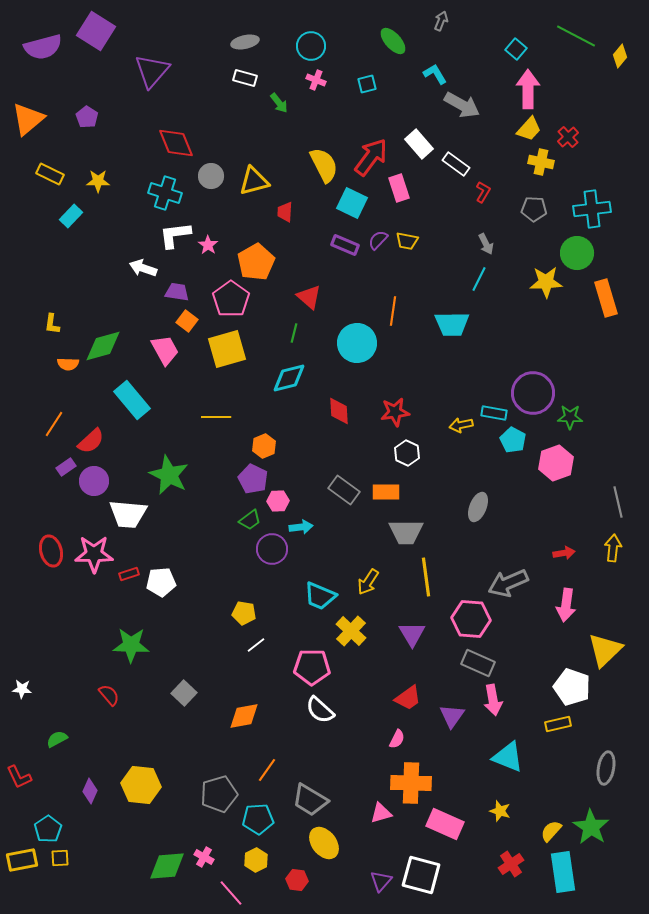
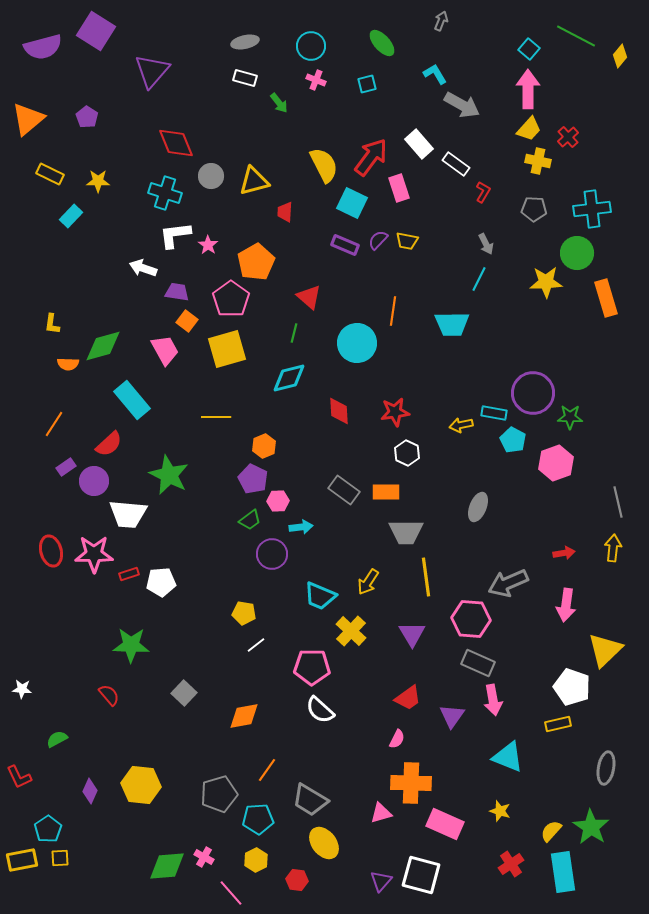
green ellipse at (393, 41): moved 11 px left, 2 px down
cyan square at (516, 49): moved 13 px right
yellow cross at (541, 162): moved 3 px left, 1 px up
red semicircle at (91, 441): moved 18 px right, 3 px down
purple circle at (272, 549): moved 5 px down
